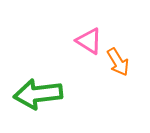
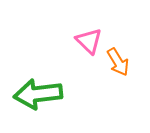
pink triangle: rotated 12 degrees clockwise
